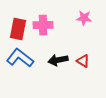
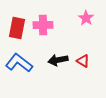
pink star: moved 2 px right; rotated 28 degrees clockwise
red rectangle: moved 1 px left, 1 px up
blue L-shape: moved 1 px left, 5 px down
